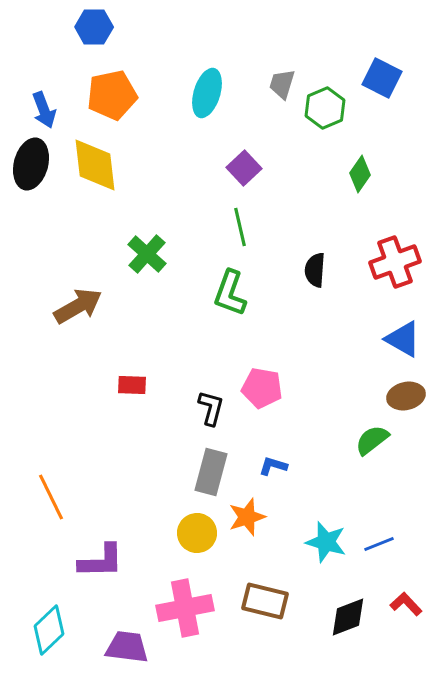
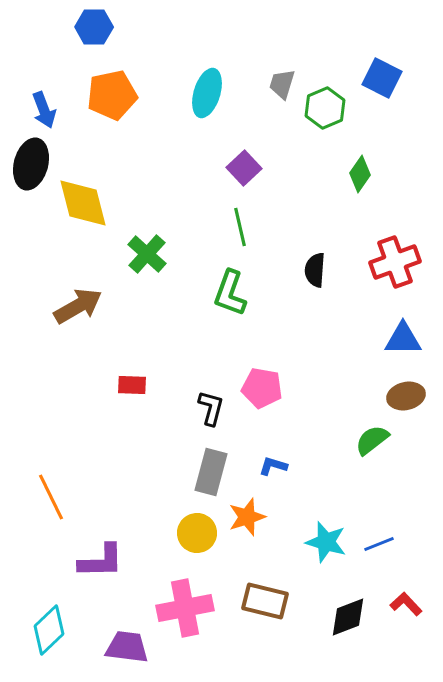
yellow diamond: moved 12 px left, 38 px down; rotated 8 degrees counterclockwise
blue triangle: rotated 30 degrees counterclockwise
